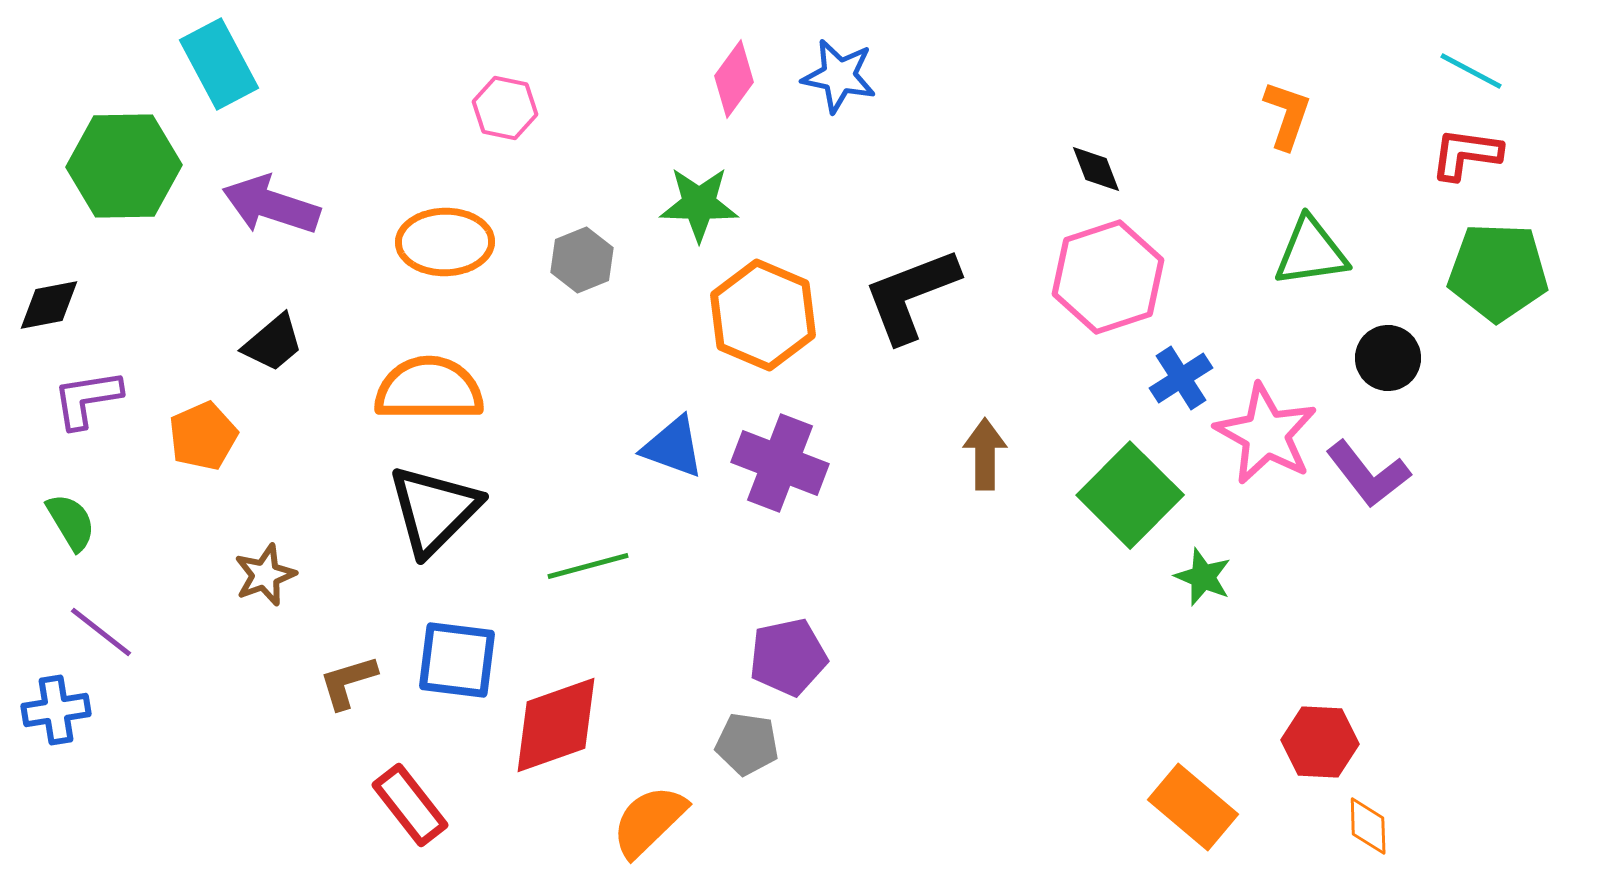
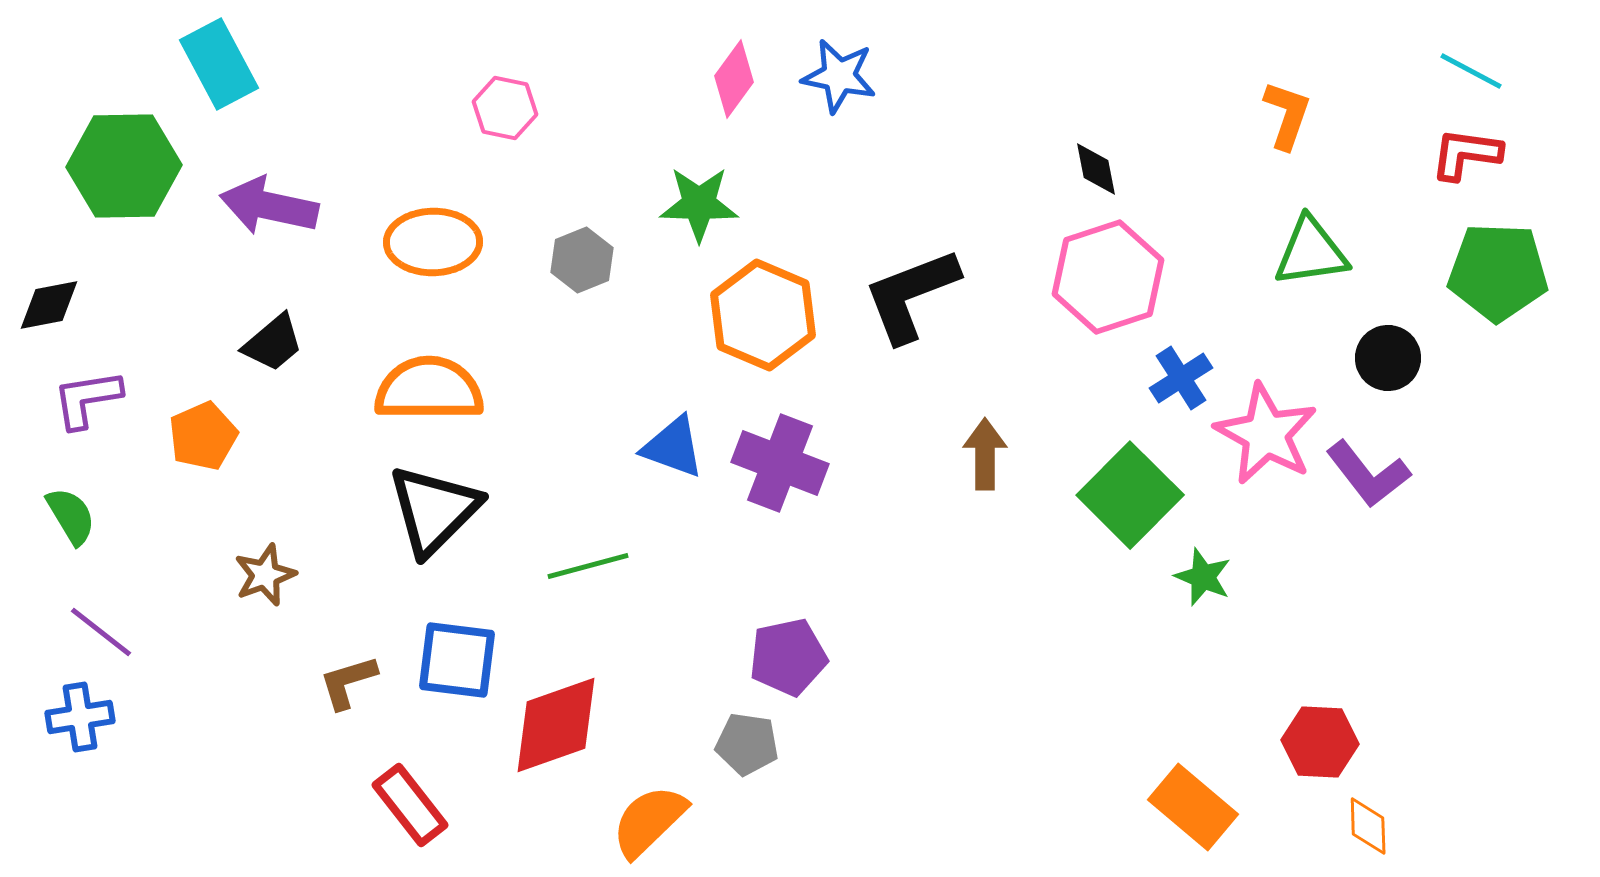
black diamond at (1096, 169): rotated 10 degrees clockwise
purple arrow at (271, 205): moved 2 px left, 1 px down; rotated 6 degrees counterclockwise
orange ellipse at (445, 242): moved 12 px left
green semicircle at (71, 522): moved 6 px up
blue cross at (56, 710): moved 24 px right, 7 px down
